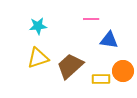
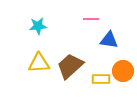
yellow triangle: moved 1 px right, 5 px down; rotated 15 degrees clockwise
